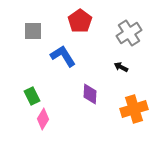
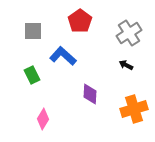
blue L-shape: rotated 16 degrees counterclockwise
black arrow: moved 5 px right, 2 px up
green rectangle: moved 21 px up
